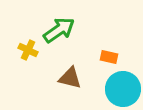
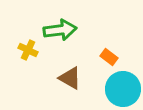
green arrow: moved 1 px right; rotated 28 degrees clockwise
orange rectangle: rotated 24 degrees clockwise
brown triangle: rotated 15 degrees clockwise
